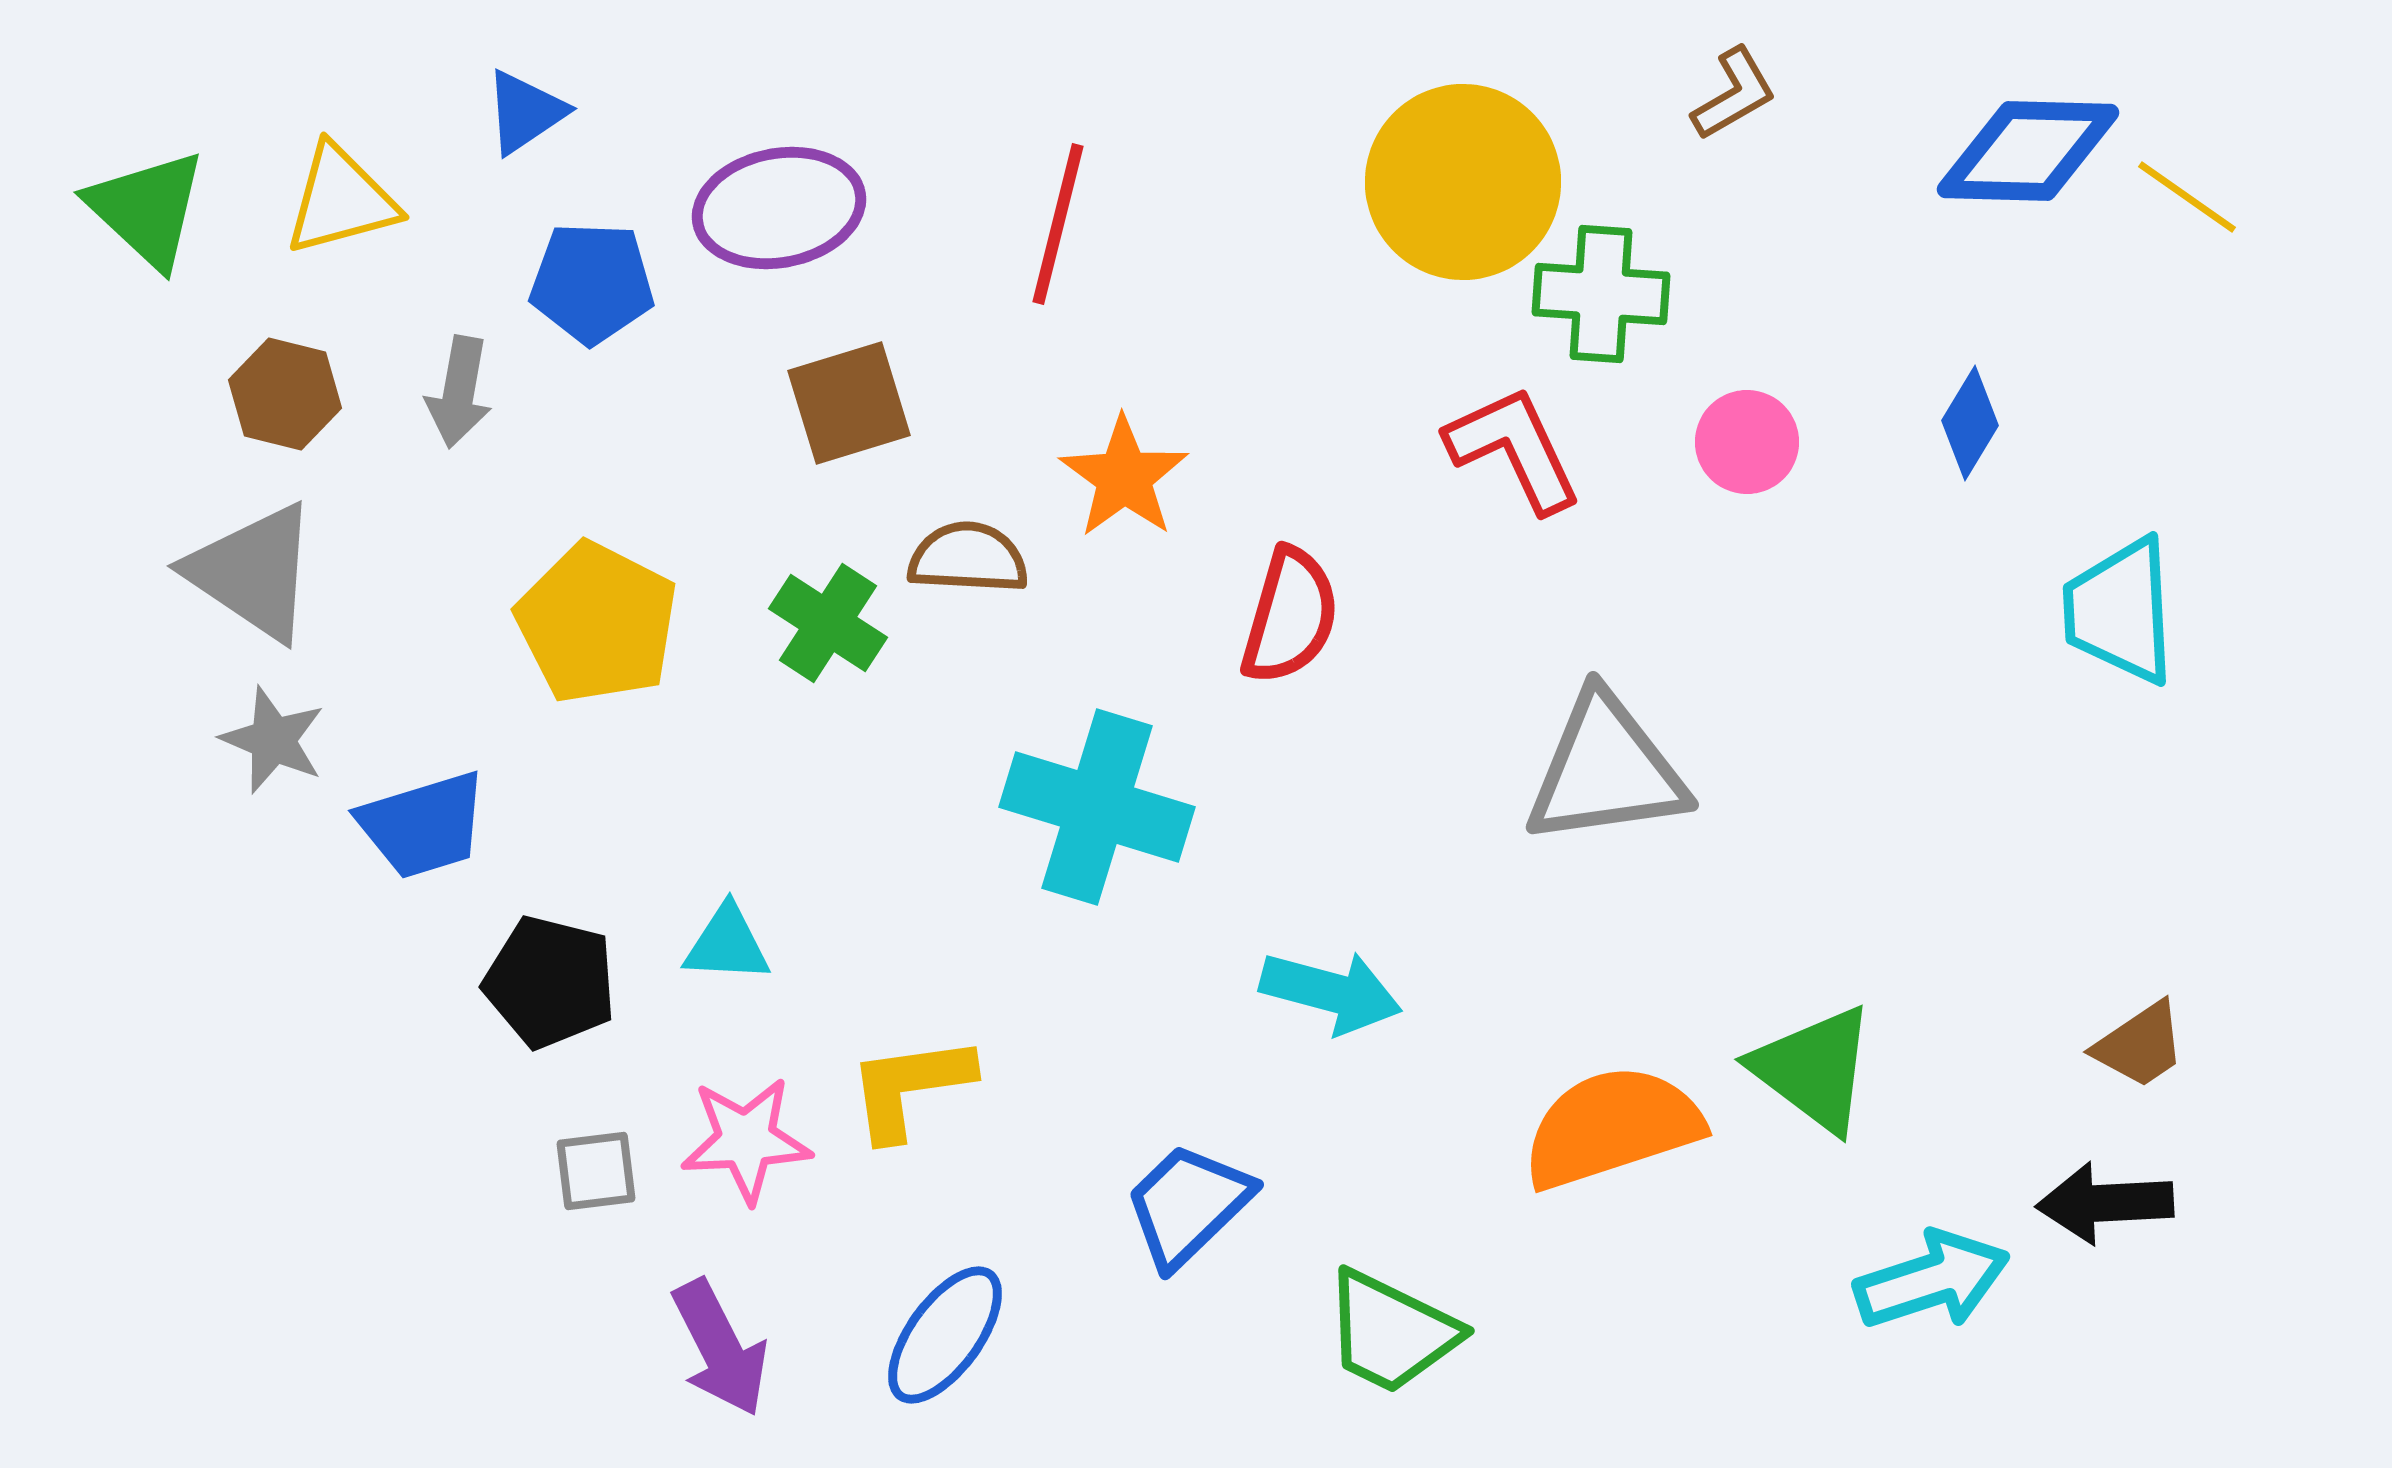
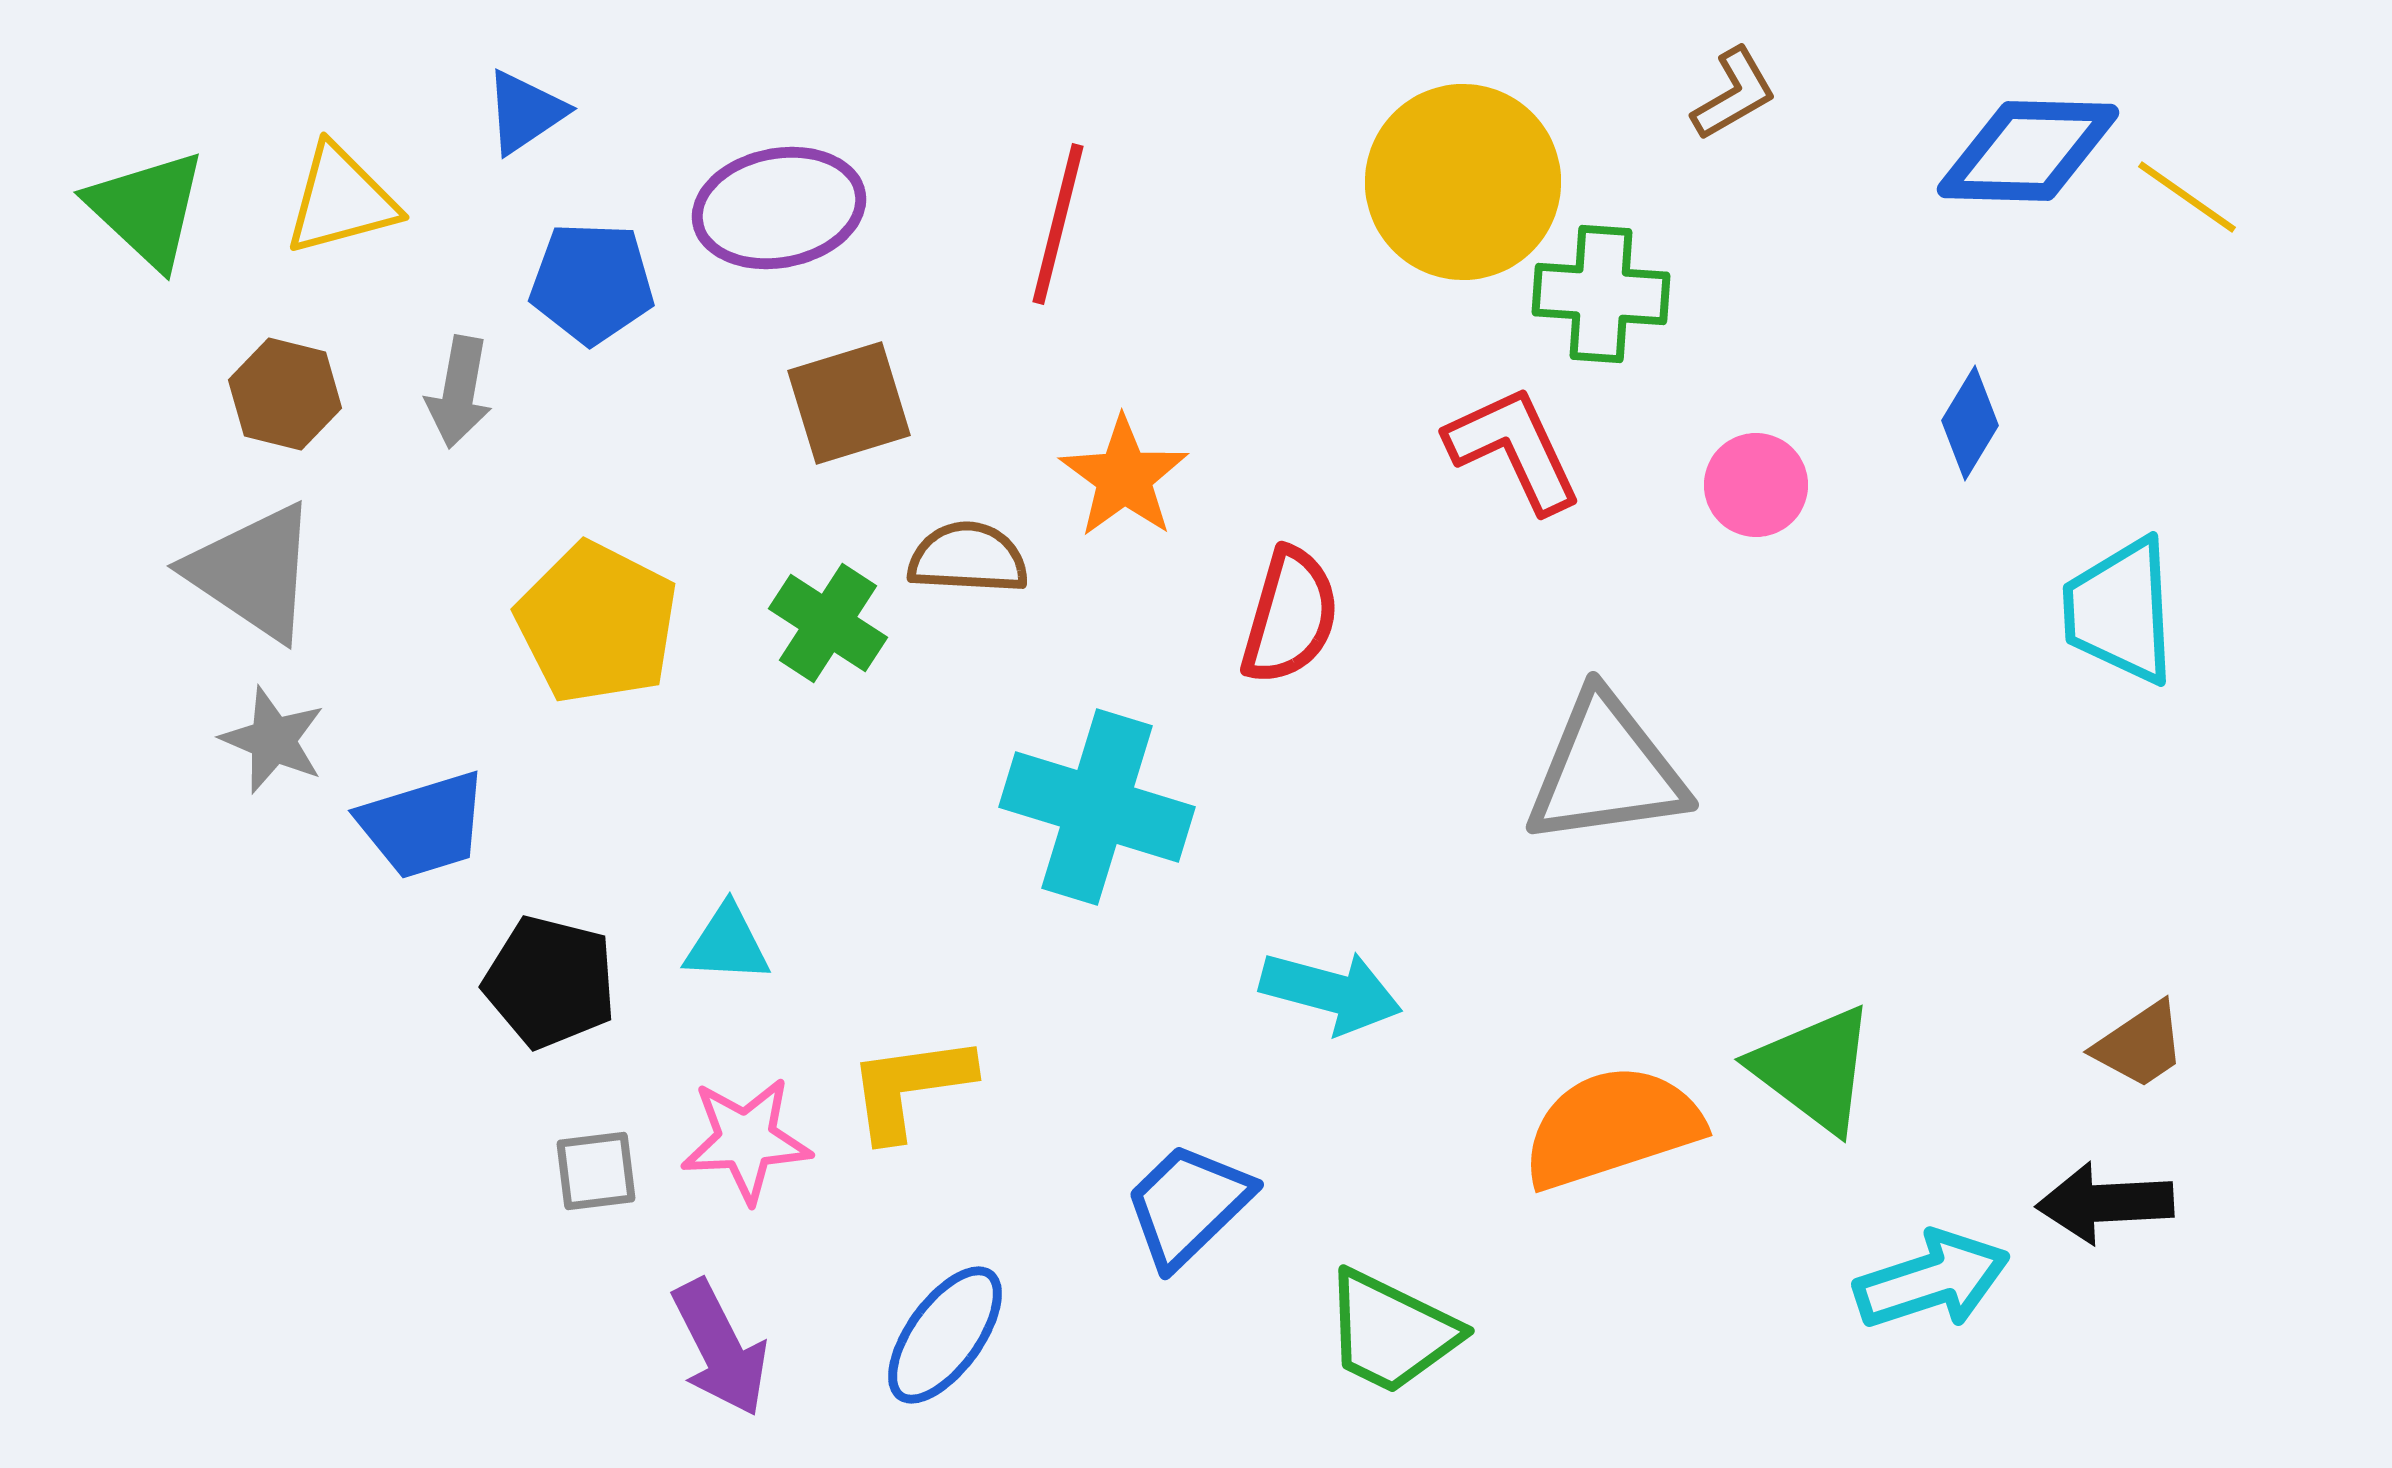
pink circle at (1747, 442): moved 9 px right, 43 px down
